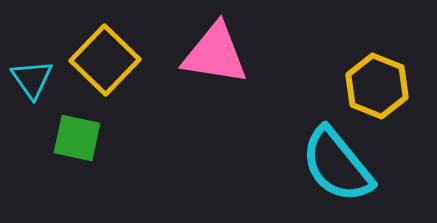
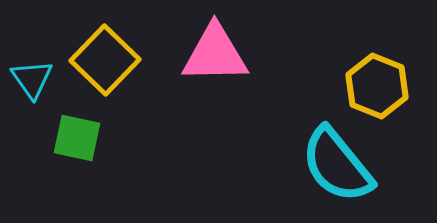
pink triangle: rotated 10 degrees counterclockwise
